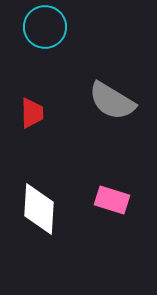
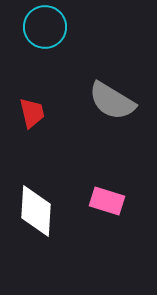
red trapezoid: rotated 12 degrees counterclockwise
pink rectangle: moved 5 px left, 1 px down
white diamond: moved 3 px left, 2 px down
